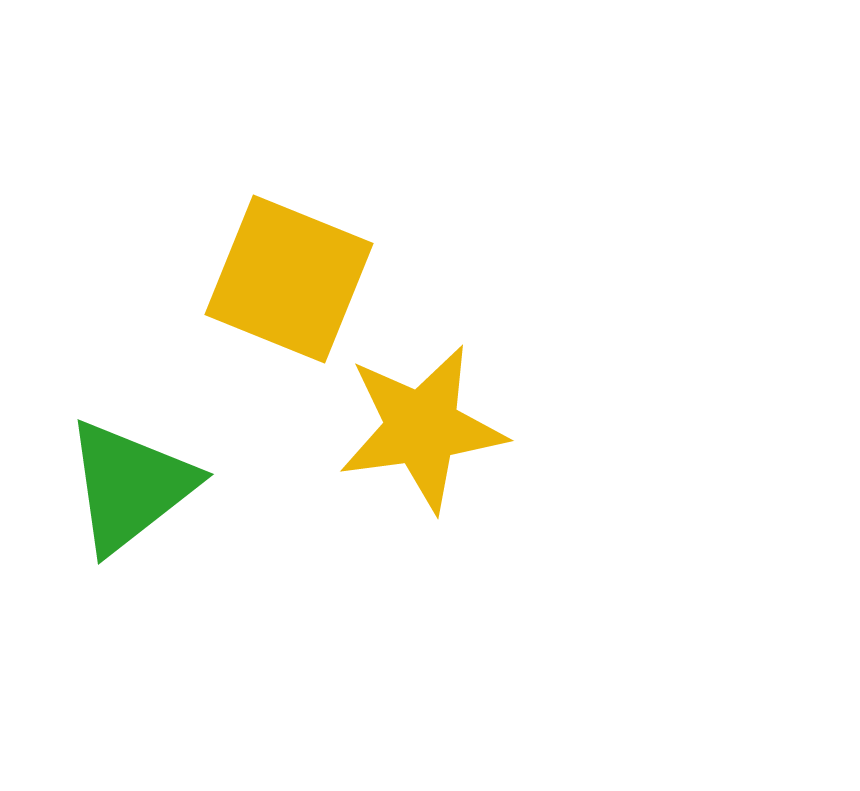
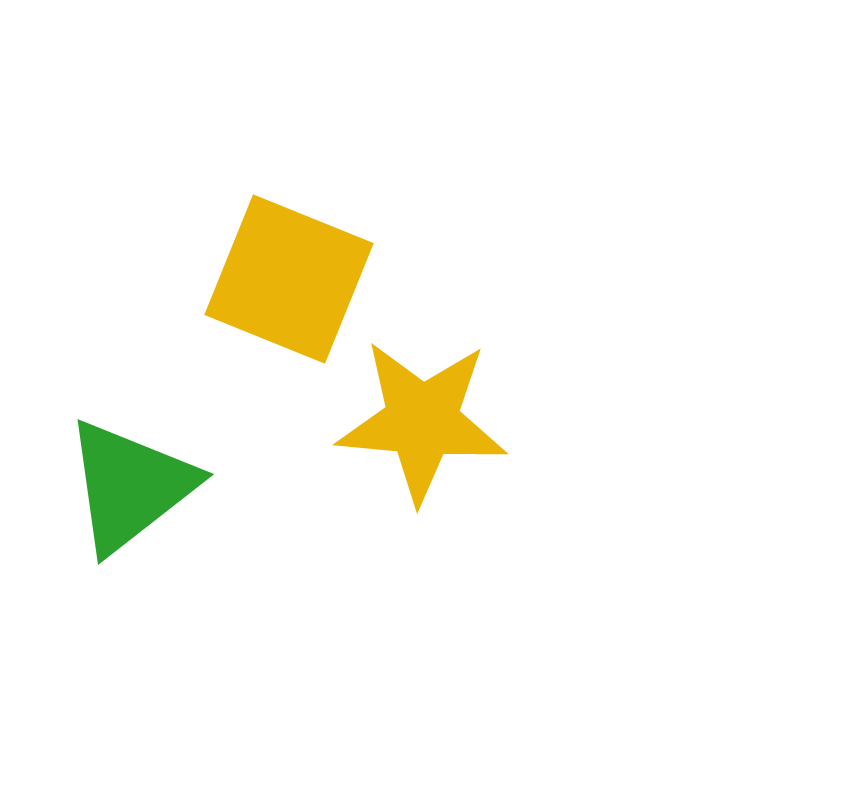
yellow star: moved 7 px up; rotated 13 degrees clockwise
